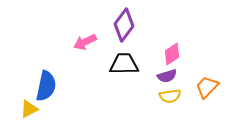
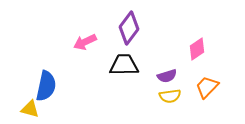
purple diamond: moved 5 px right, 3 px down
pink diamond: moved 25 px right, 5 px up
black trapezoid: moved 1 px down
yellow triangle: moved 1 px right; rotated 42 degrees clockwise
